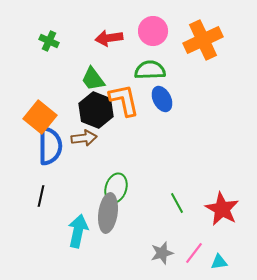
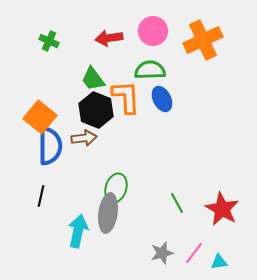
orange L-shape: moved 2 px right, 3 px up; rotated 9 degrees clockwise
